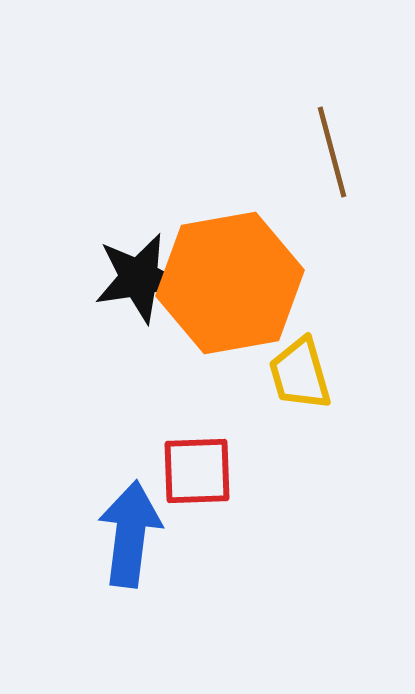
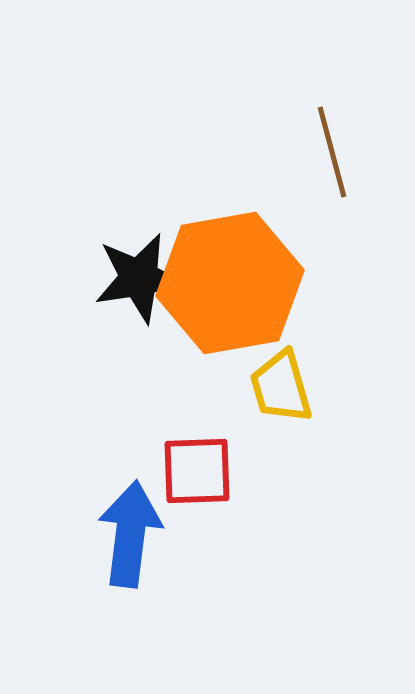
yellow trapezoid: moved 19 px left, 13 px down
